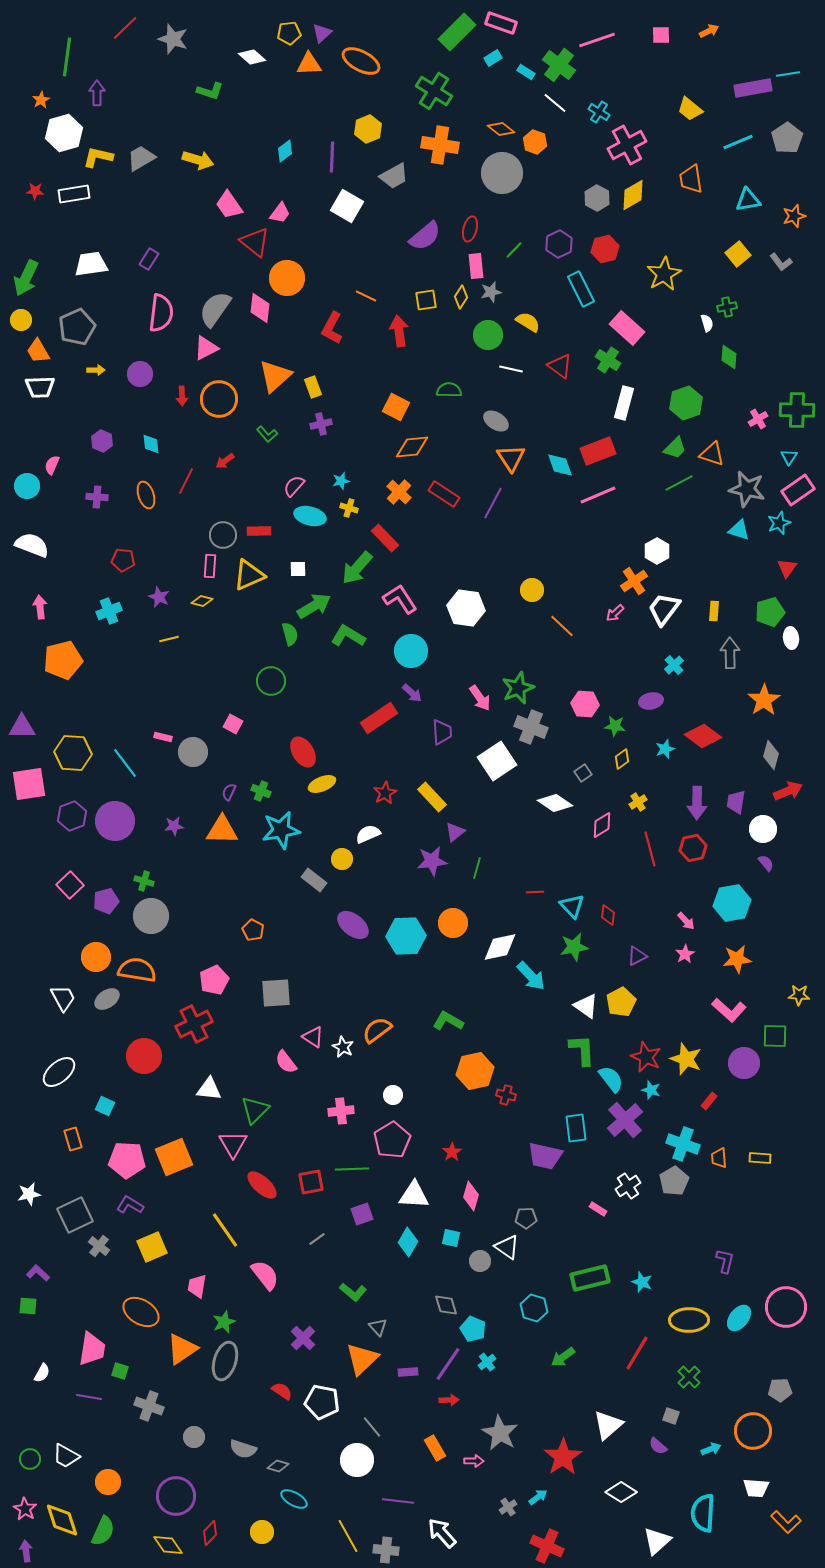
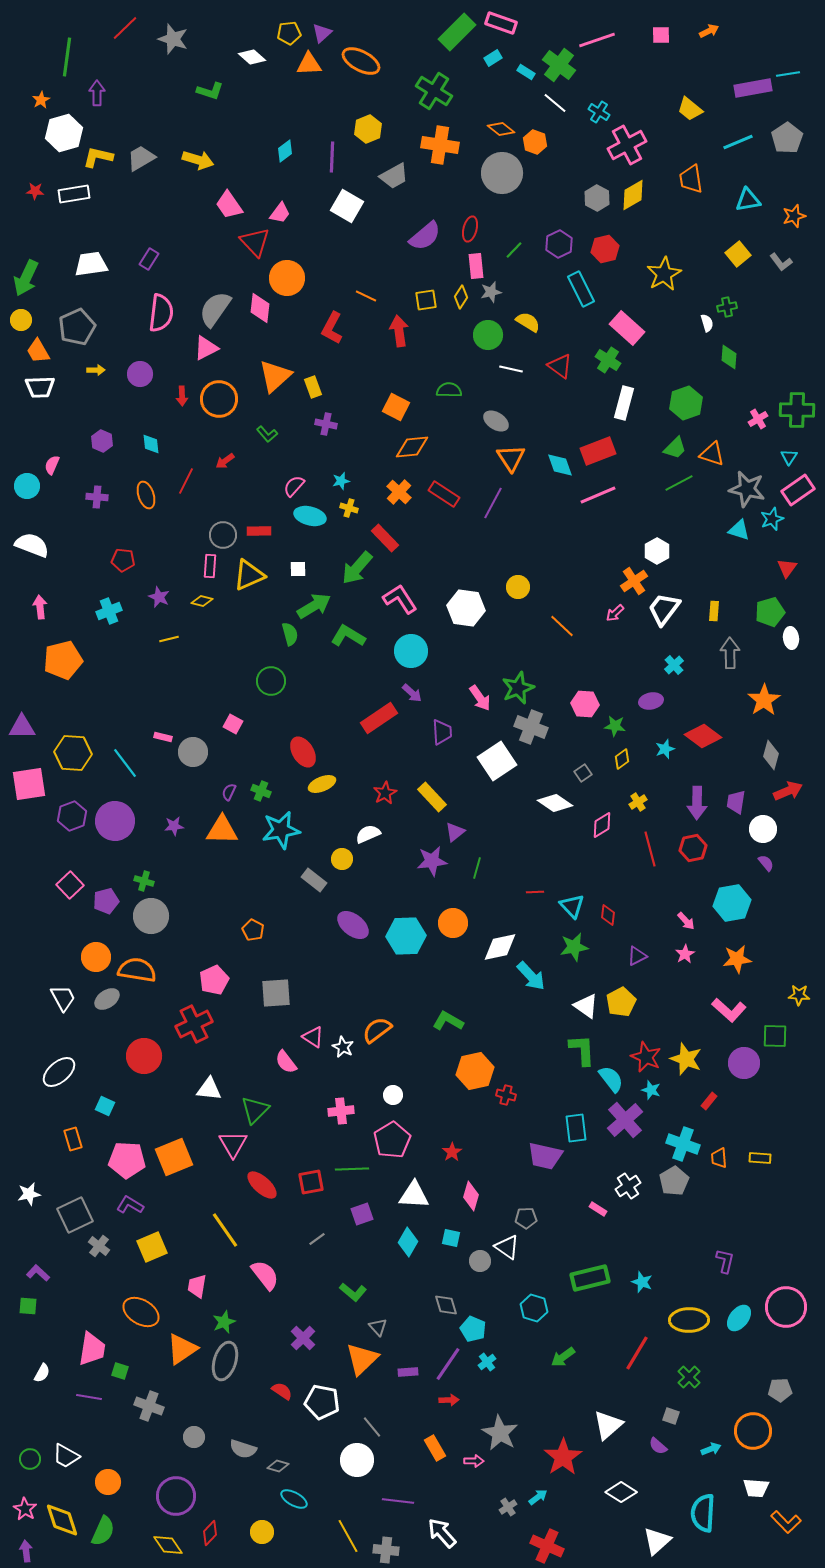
red triangle at (255, 242): rotated 8 degrees clockwise
purple cross at (321, 424): moved 5 px right; rotated 25 degrees clockwise
cyan star at (779, 523): moved 7 px left, 4 px up
yellow circle at (532, 590): moved 14 px left, 3 px up
